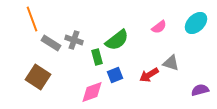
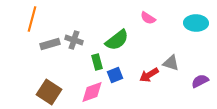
orange line: rotated 35 degrees clockwise
cyan ellipse: rotated 45 degrees clockwise
pink semicircle: moved 11 px left, 9 px up; rotated 70 degrees clockwise
gray rectangle: moved 1 px left, 1 px down; rotated 48 degrees counterclockwise
green rectangle: moved 5 px down
brown square: moved 11 px right, 15 px down
purple semicircle: moved 9 px up; rotated 12 degrees counterclockwise
